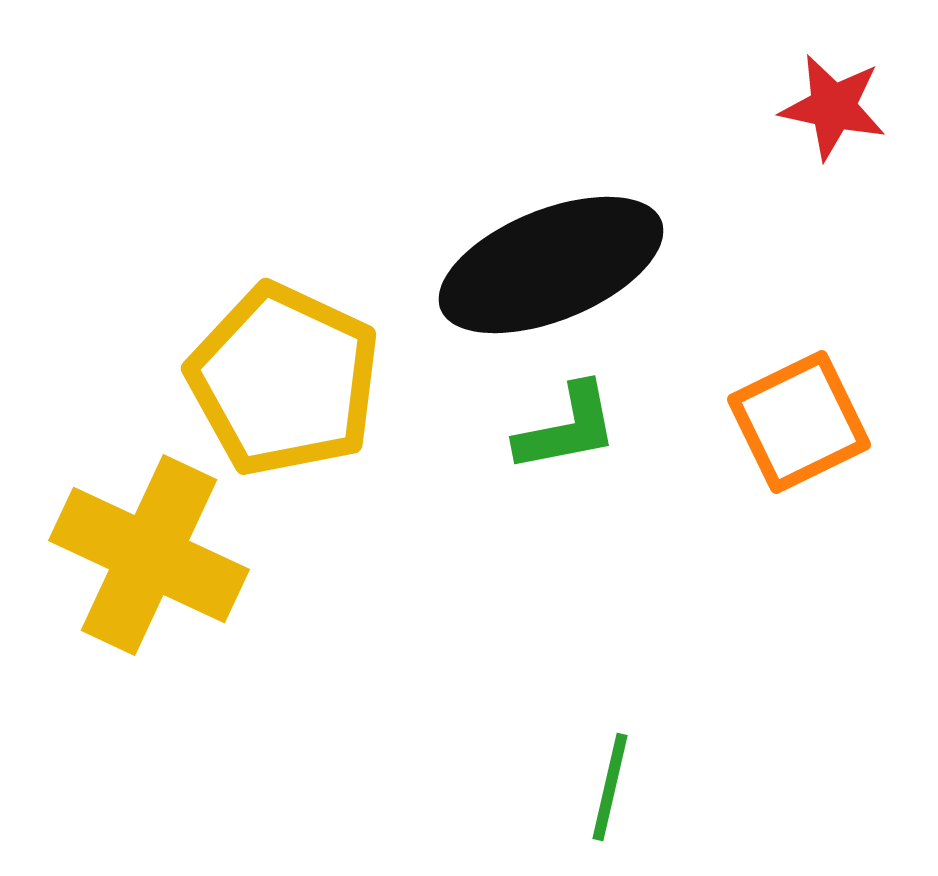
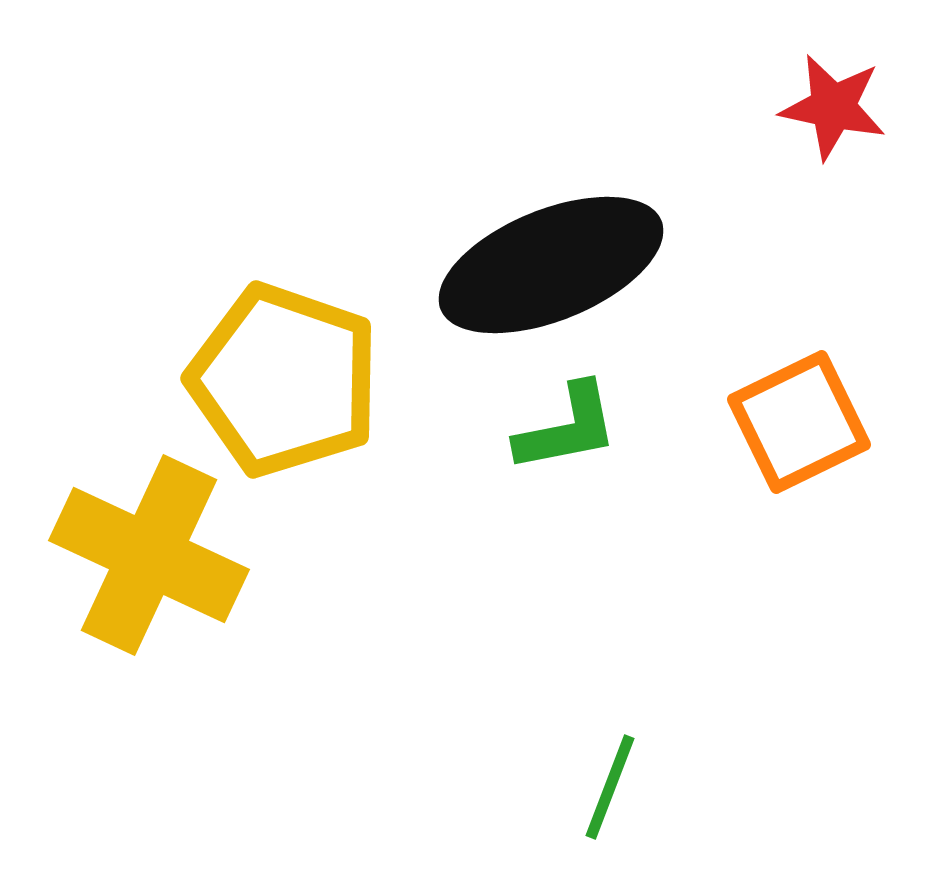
yellow pentagon: rotated 6 degrees counterclockwise
green line: rotated 8 degrees clockwise
